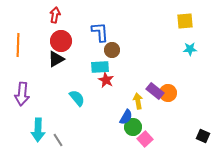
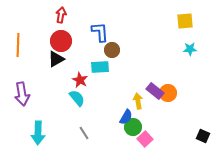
red arrow: moved 6 px right
red star: moved 26 px left
purple arrow: rotated 15 degrees counterclockwise
cyan arrow: moved 3 px down
gray line: moved 26 px right, 7 px up
